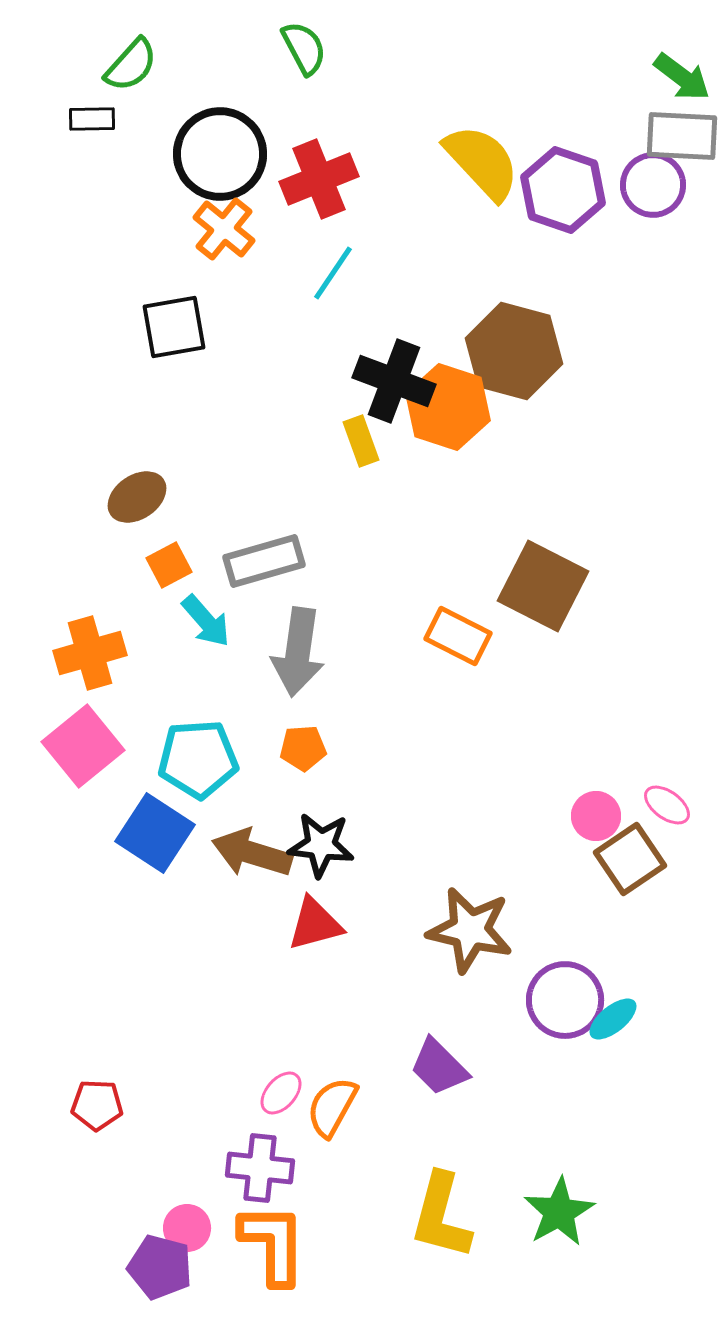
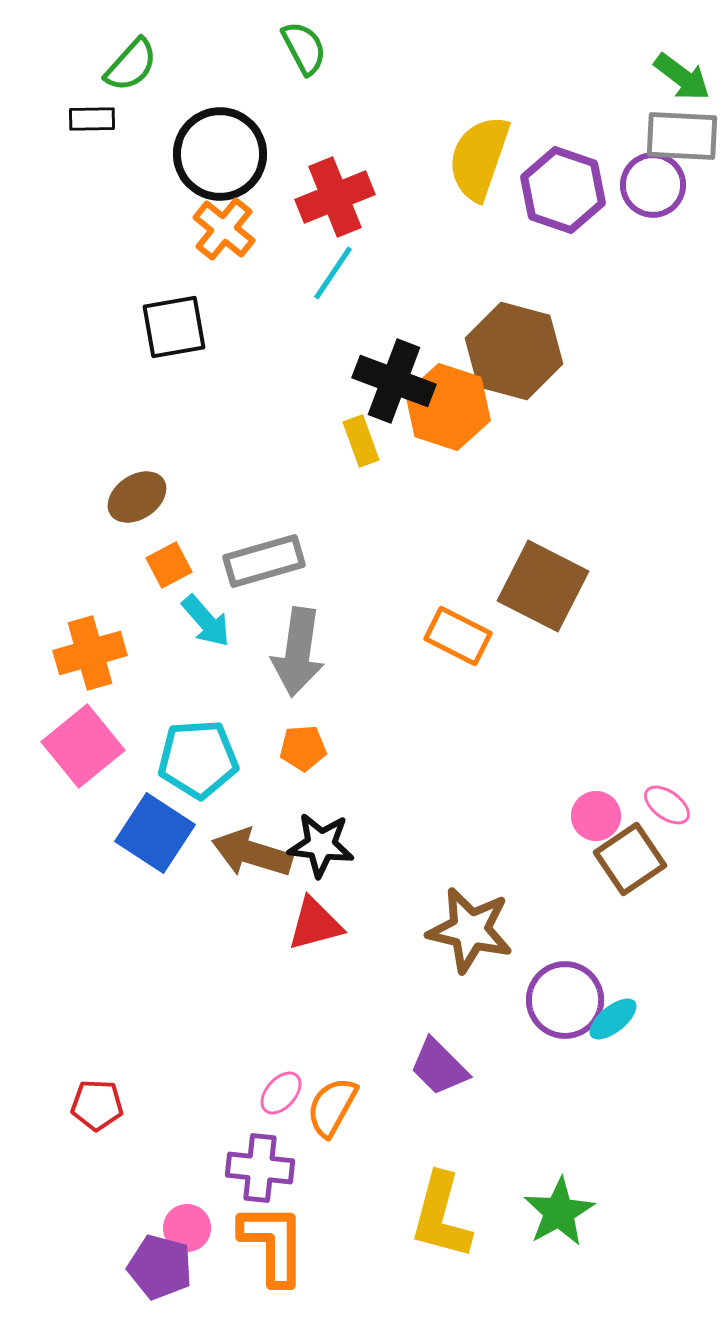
yellow semicircle at (482, 162): moved 3 px left, 4 px up; rotated 118 degrees counterclockwise
red cross at (319, 179): moved 16 px right, 18 px down
